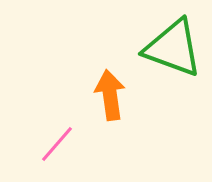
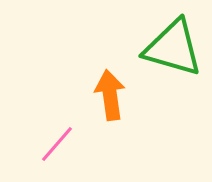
green triangle: rotated 4 degrees counterclockwise
